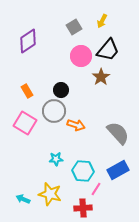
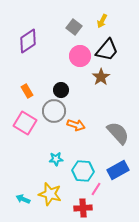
gray square: rotated 21 degrees counterclockwise
black trapezoid: moved 1 px left
pink circle: moved 1 px left
